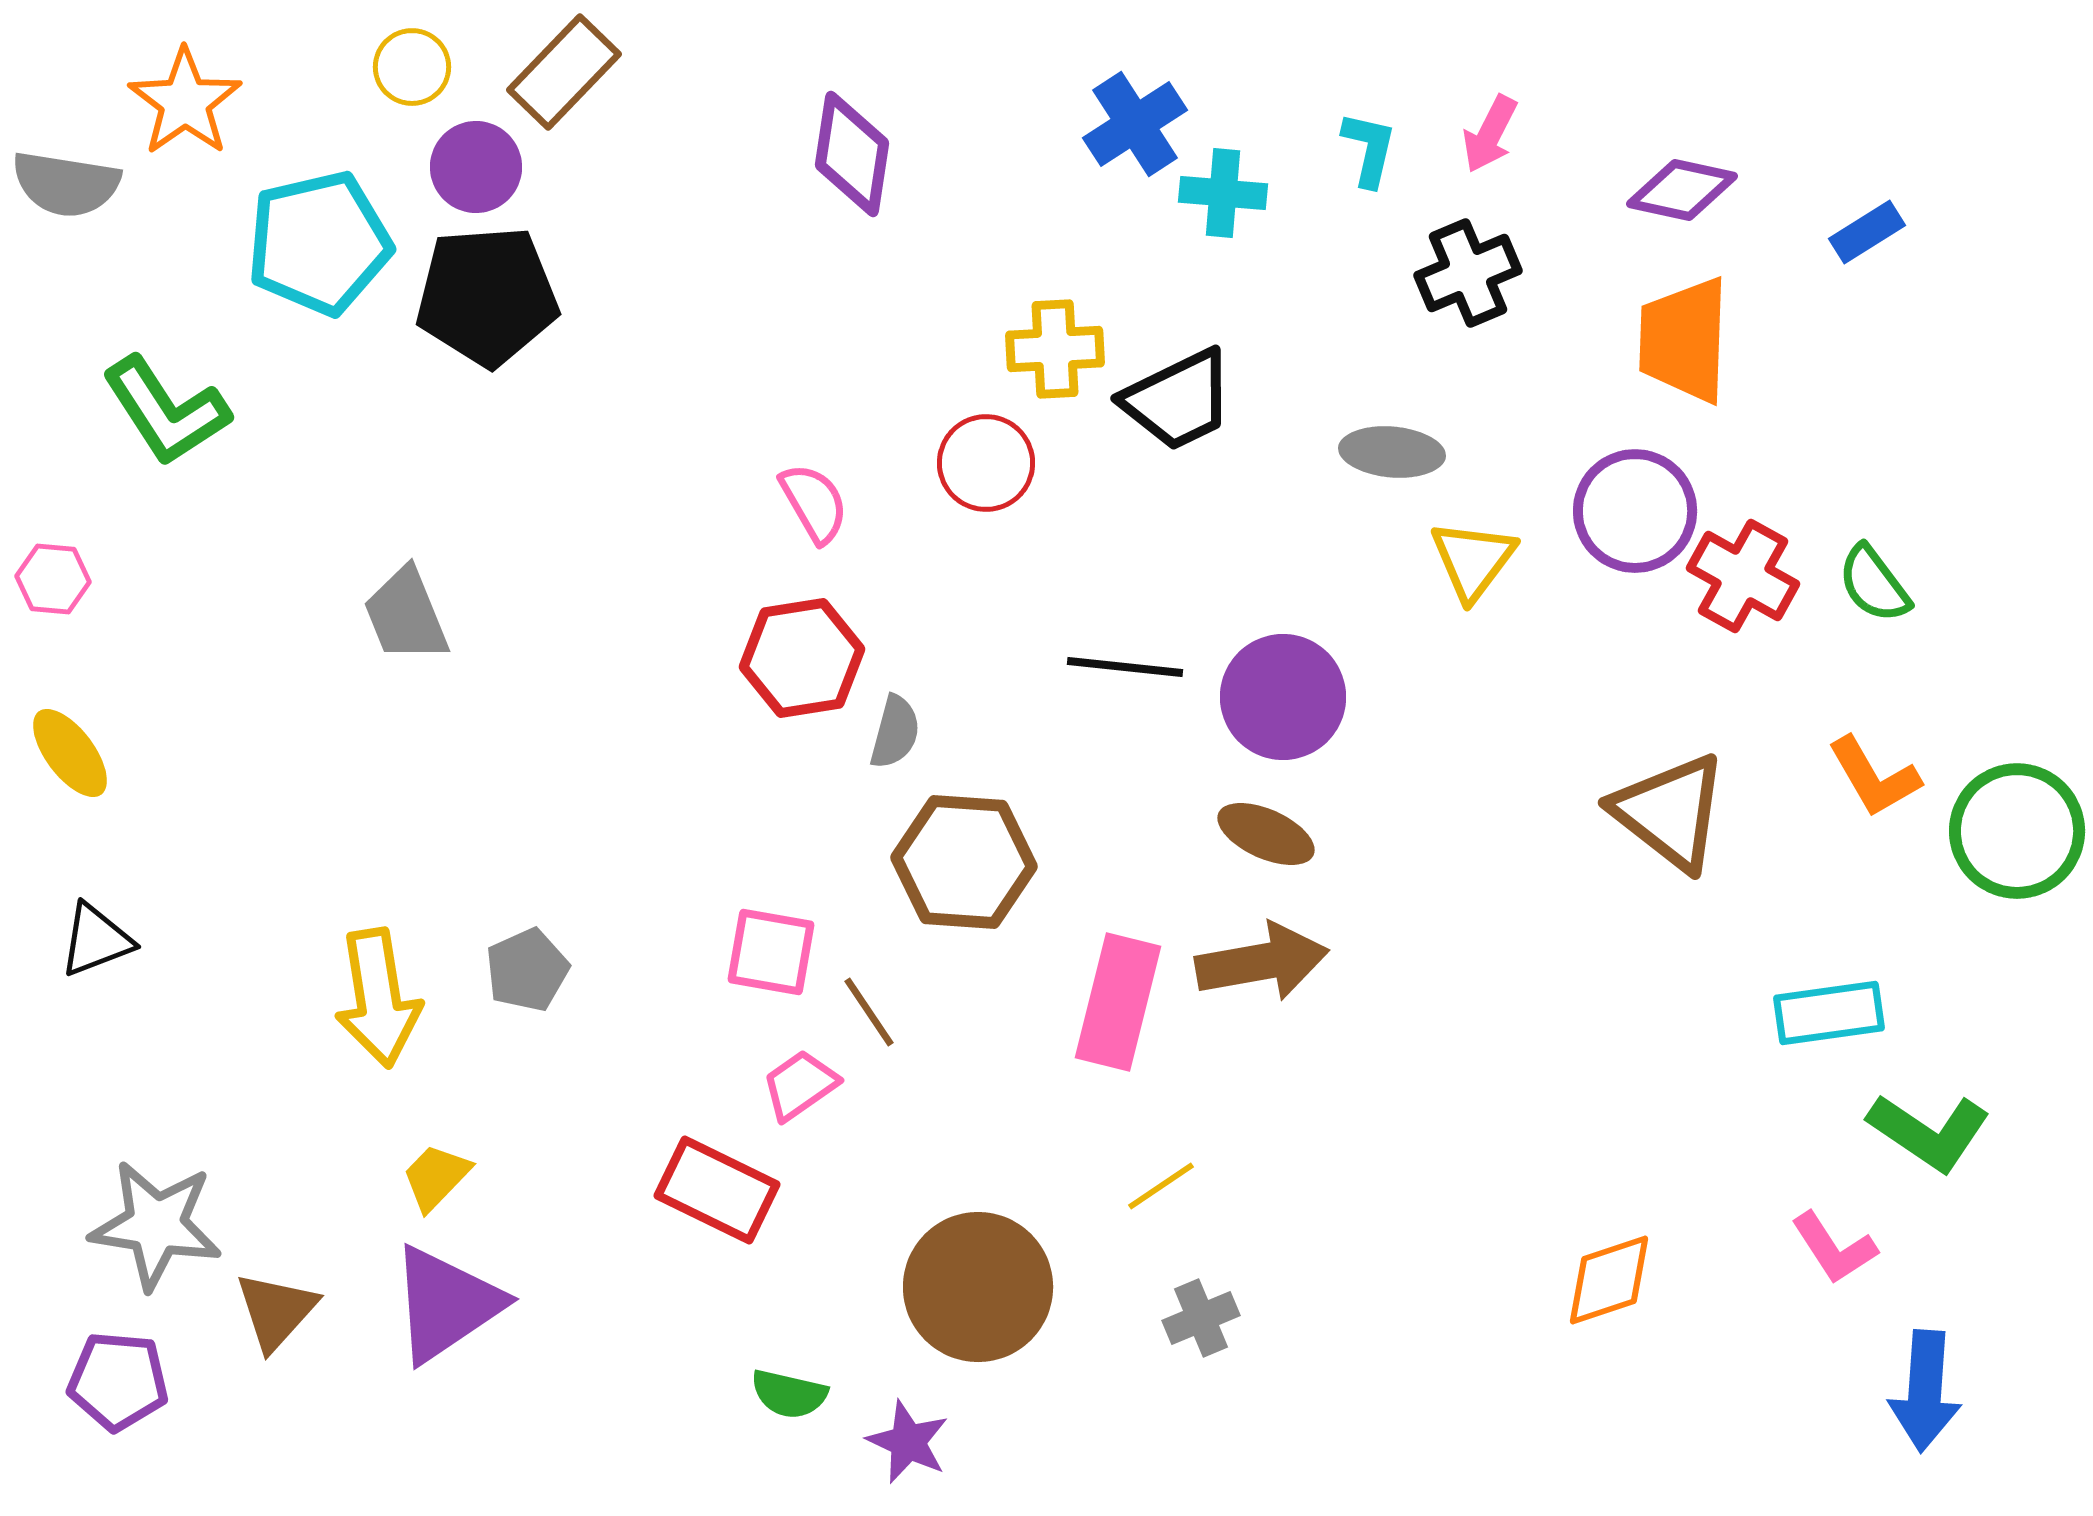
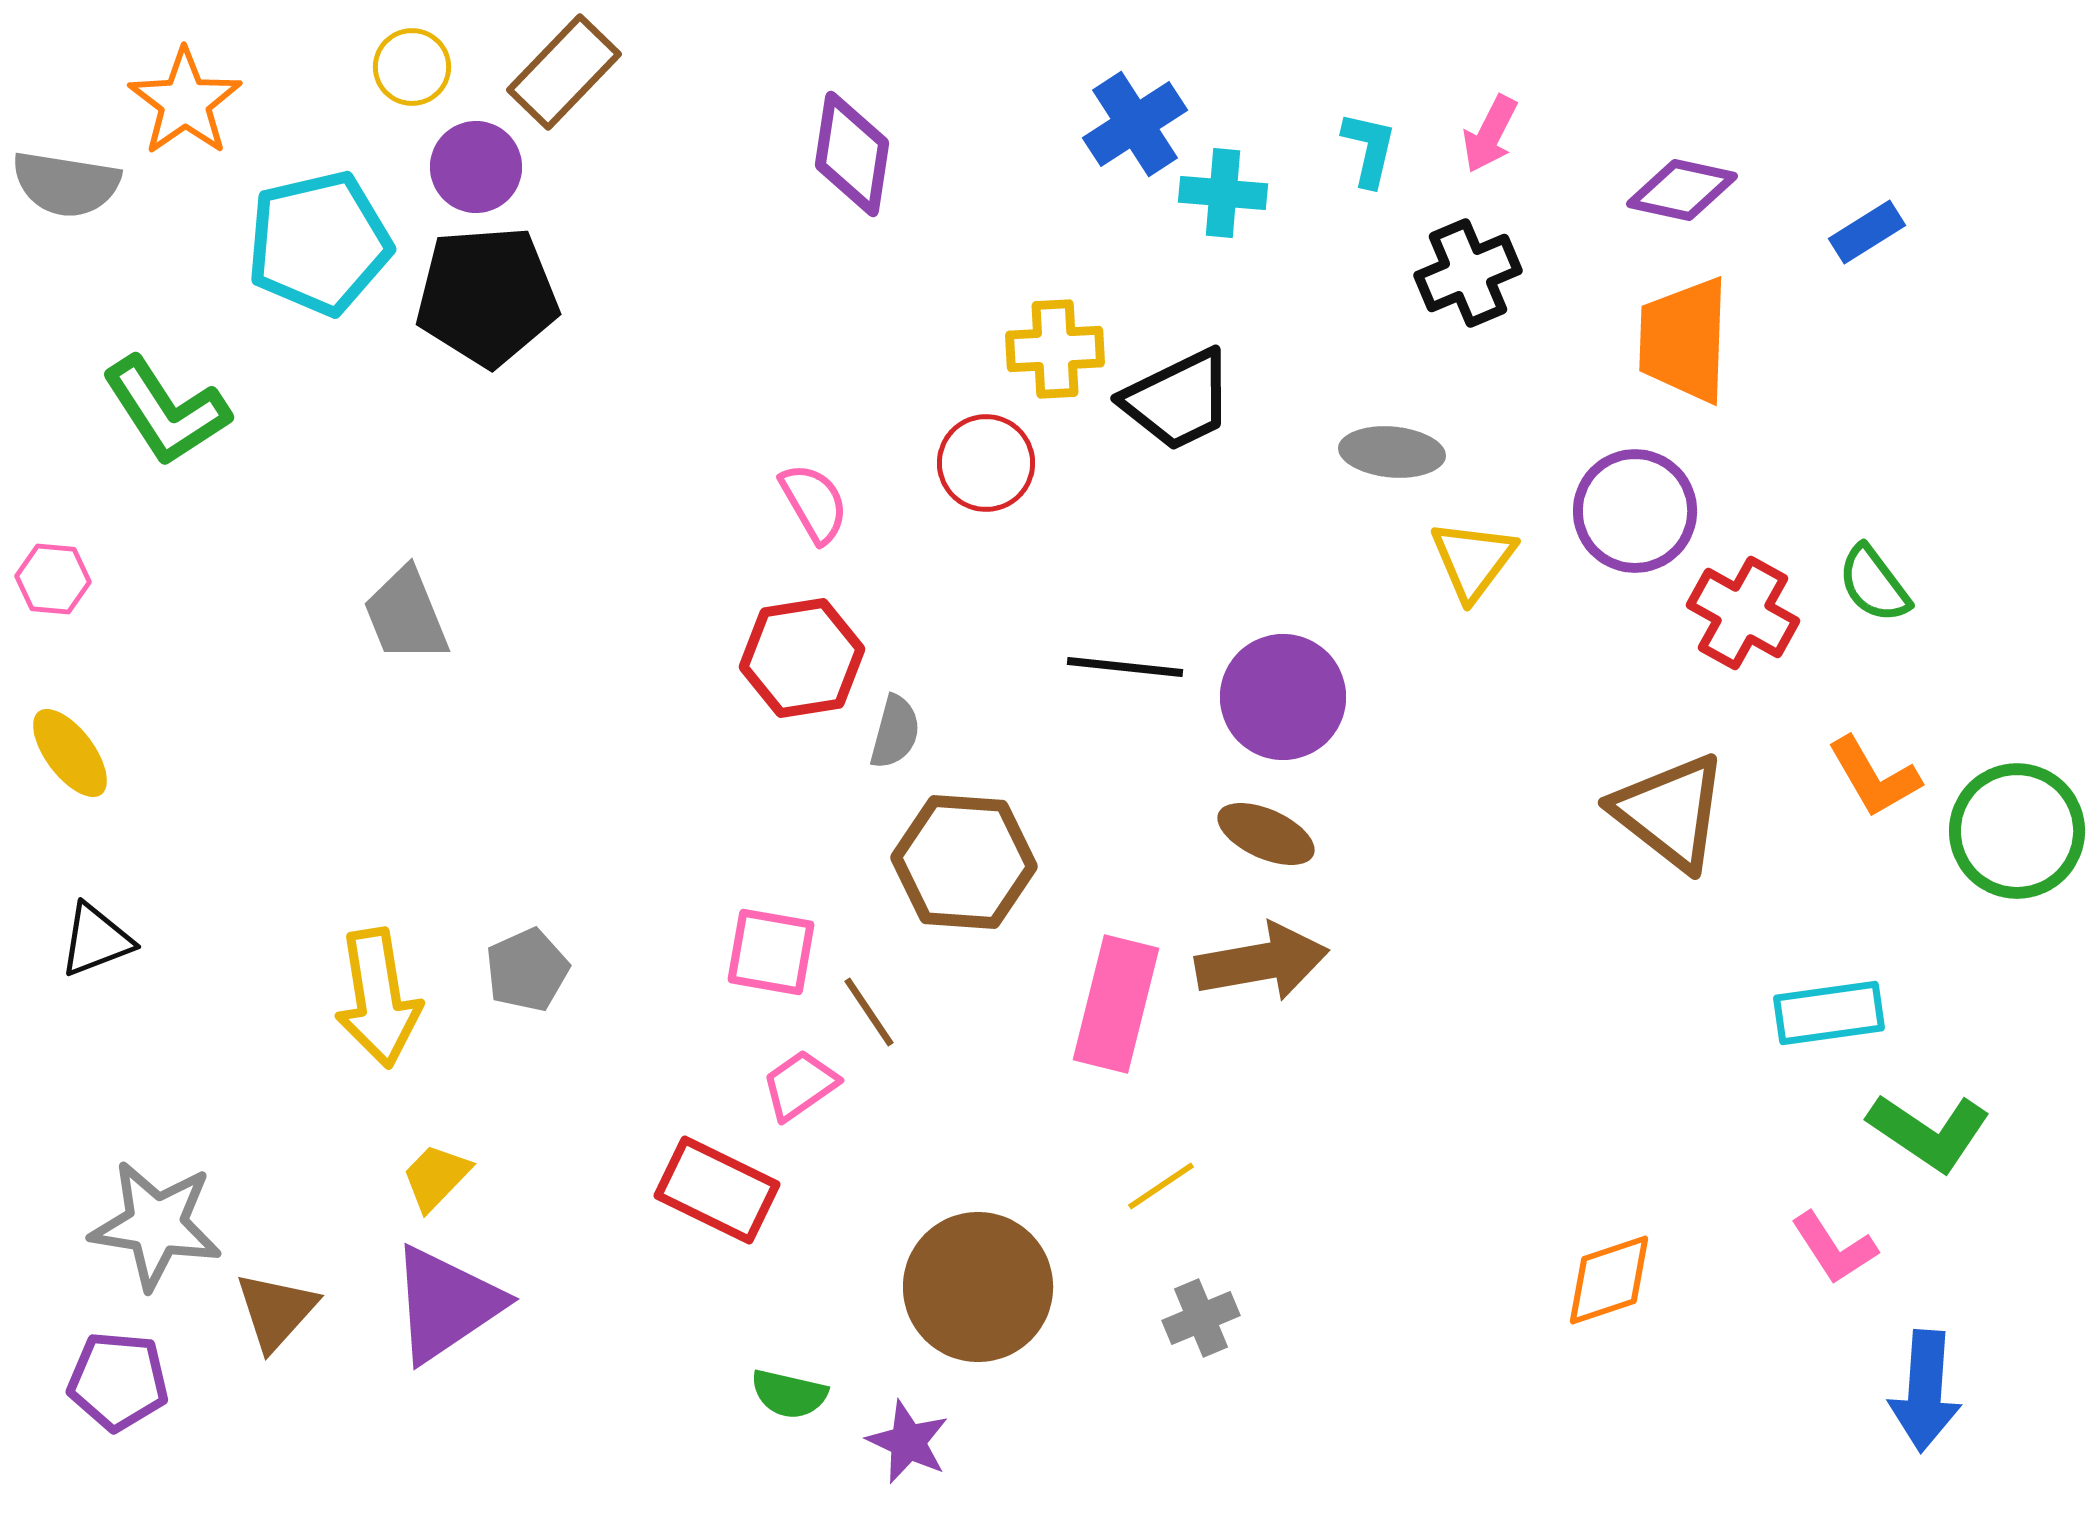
red cross at (1743, 576): moved 37 px down
pink rectangle at (1118, 1002): moved 2 px left, 2 px down
